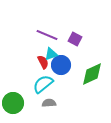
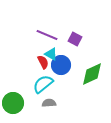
cyan triangle: rotated 48 degrees clockwise
